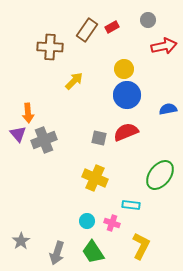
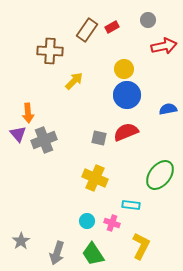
brown cross: moved 4 px down
green trapezoid: moved 2 px down
